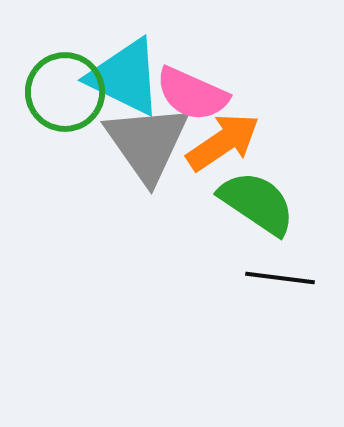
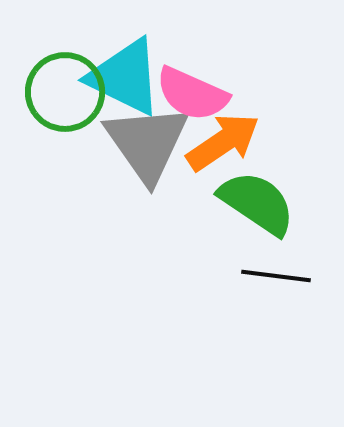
black line: moved 4 px left, 2 px up
